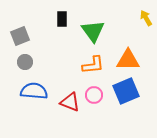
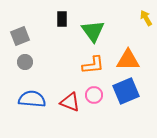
blue semicircle: moved 2 px left, 8 px down
